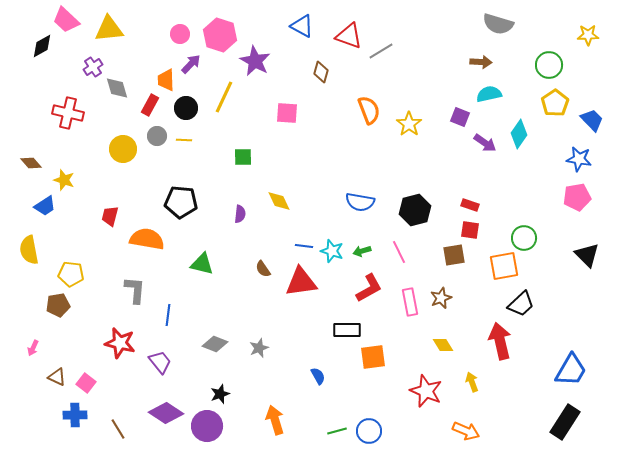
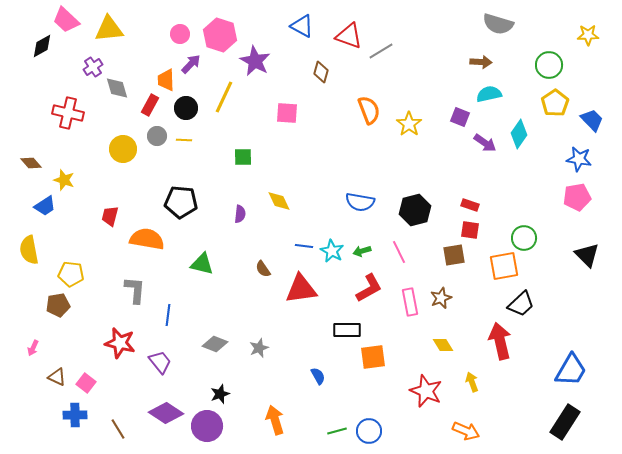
cyan star at (332, 251): rotated 10 degrees clockwise
red triangle at (301, 282): moved 7 px down
